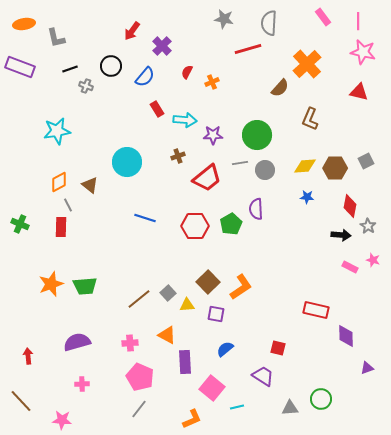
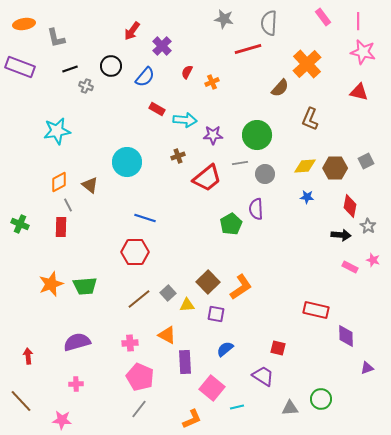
red rectangle at (157, 109): rotated 28 degrees counterclockwise
gray circle at (265, 170): moved 4 px down
red hexagon at (195, 226): moved 60 px left, 26 px down
pink cross at (82, 384): moved 6 px left
